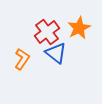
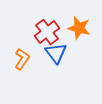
orange star: rotated 30 degrees counterclockwise
blue triangle: rotated 15 degrees clockwise
